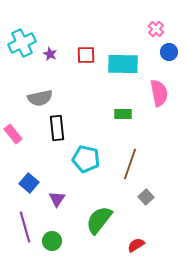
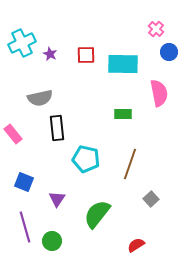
blue square: moved 5 px left, 1 px up; rotated 18 degrees counterclockwise
gray square: moved 5 px right, 2 px down
green semicircle: moved 2 px left, 6 px up
